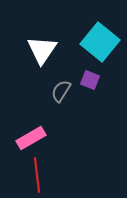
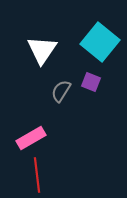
purple square: moved 1 px right, 2 px down
